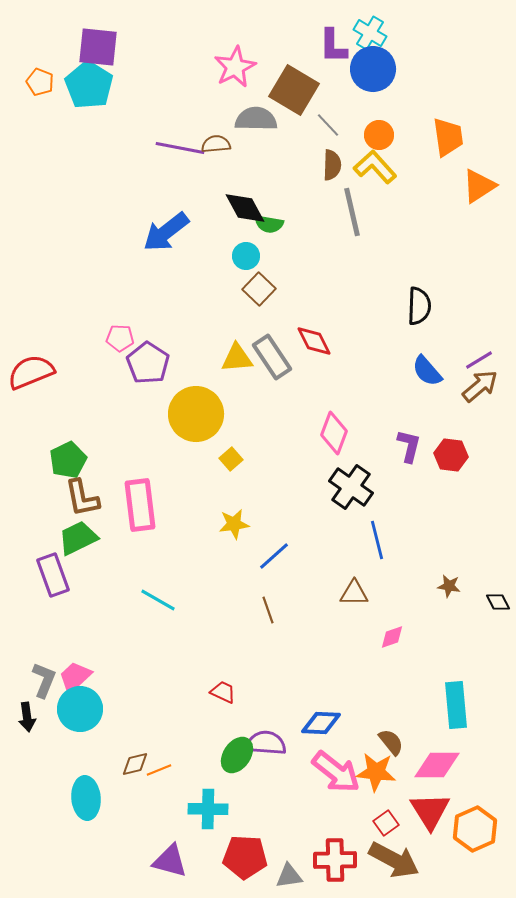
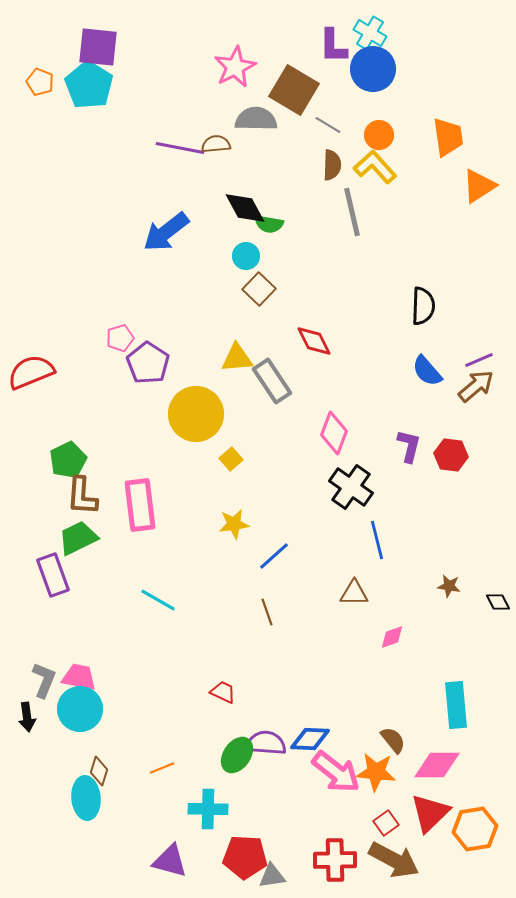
gray line at (328, 125): rotated 16 degrees counterclockwise
black semicircle at (419, 306): moved 4 px right
pink pentagon at (120, 338): rotated 20 degrees counterclockwise
gray rectangle at (272, 357): moved 24 px down
purple line at (479, 360): rotated 8 degrees clockwise
brown arrow at (480, 386): moved 4 px left
brown L-shape at (82, 498): moved 2 px up; rotated 15 degrees clockwise
brown line at (268, 610): moved 1 px left, 2 px down
pink trapezoid at (75, 677): moved 4 px right; rotated 54 degrees clockwise
blue diamond at (321, 723): moved 11 px left, 16 px down
brown semicircle at (391, 742): moved 2 px right, 2 px up
brown diamond at (135, 764): moved 36 px left, 7 px down; rotated 60 degrees counterclockwise
orange line at (159, 770): moved 3 px right, 2 px up
red triangle at (430, 811): moved 2 px down; rotated 18 degrees clockwise
orange hexagon at (475, 829): rotated 15 degrees clockwise
gray triangle at (289, 876): moved 17 px left
